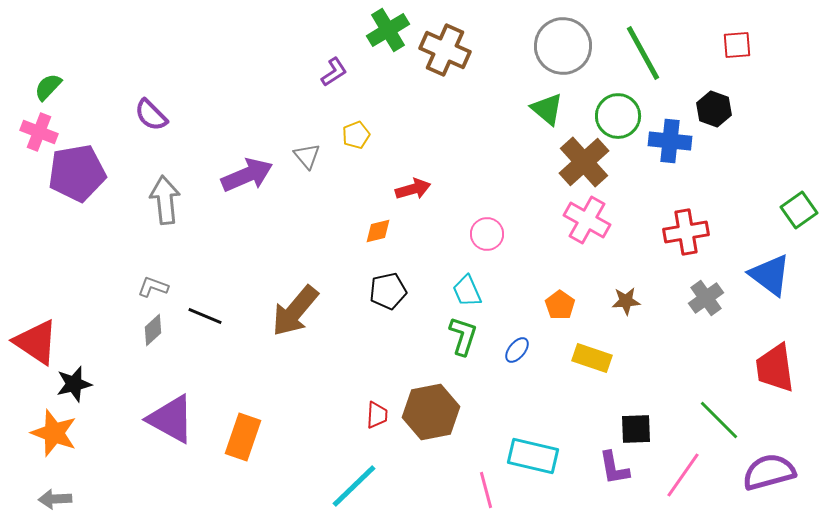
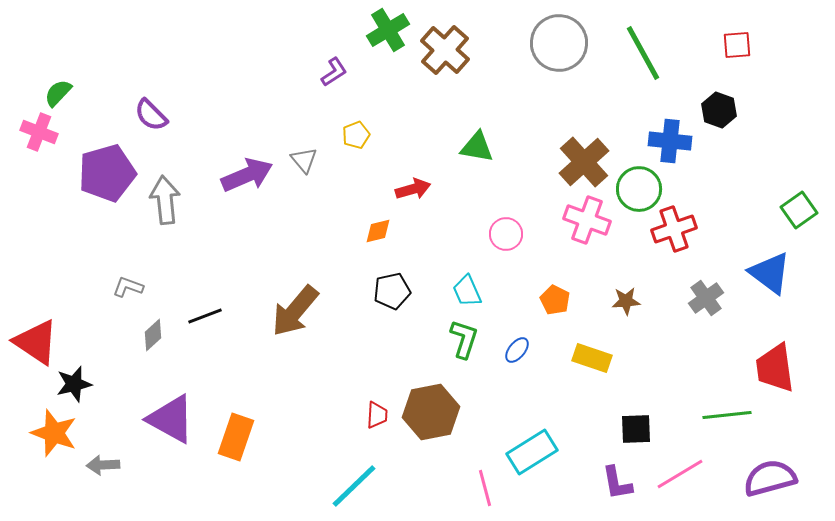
gray circle at (563, 46): moved 4 px left, 3 px up
brown cross at (445, 50): rotated 18 degrees clockwise
green semicircle at (48, 87): moved 10 px right, 6 px down
green triangle at (547, 109): moved 70 px left, 38 px down; rotated 30 degrees counterclockwise
black hexagon at (714, 109): moved 5 px right, 1 px down
green circle at (618, 116): moved 21 px right, 73 px down
gray triangle at (307, 156): moved 3 px left, 4 px down
purple pentagon at (77, 173): moved 30 px right; rotated 6 degrees counterclockwise
pink cross at (587, 220): rotated 9 degrees counterclockwise
red cross at (686, 232): moved 12 px left, 3 px up; rotated 9 degrees counterclockwise
pink circle at (487, 234): moved 19 px right
blue triangle at (770, 275): moved 2 px up
gray L-shape at (153, 287): moved 25 px left
black pentagon at (388, 291): moved 4 px right
orange pentagon at (560, 305): moved 5 px left, 5 px up; rotated 8 degrees counterclockwise
black line at (205, 316): rotated 44 degrees counterclockwise
gray diamond at (153, 330): moved 5 px down
green L-shape at (463, 336): moved 1 px right, 3 px down
green line at (719, 420): moved 8 px right, 5 px up; rotated 51 degrees counterclockwise
orange rectangle at (243, 437): moved 7 px left
cyan rectangle at (533, 456): moved 1 px left, 4 px up; rotated 45 degrees counterclockwise
purple L-shape at (614, 468): moved 3 px right, 15 px down
purple semicircle at (769, 472): moved 1 px right, 6 px down
pink line at (683, 475): moved 3 px left, 1 px up; rotated 24 degrees clockwise
pink line at (486, 490): moved 1 px left, 2 px up
gray arrow at (55, 499): moved 48 px right, 34 px up
